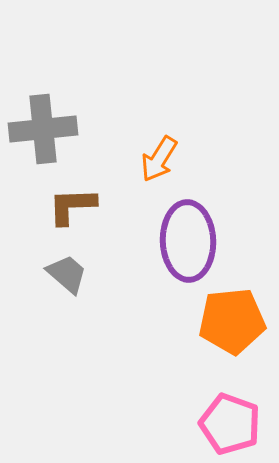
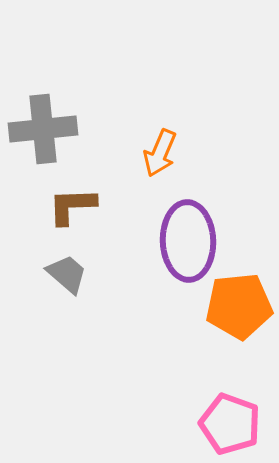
orange arrow: moved 1 px right, 6 px up; rotated 9 degrees counterclockwise
orange pentagon: moved 7 px right, 15 px up
